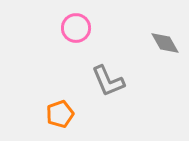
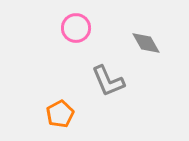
gray diamond: moved 19 px left
orange pentagon: rotated 8 degrees counterclockwise
